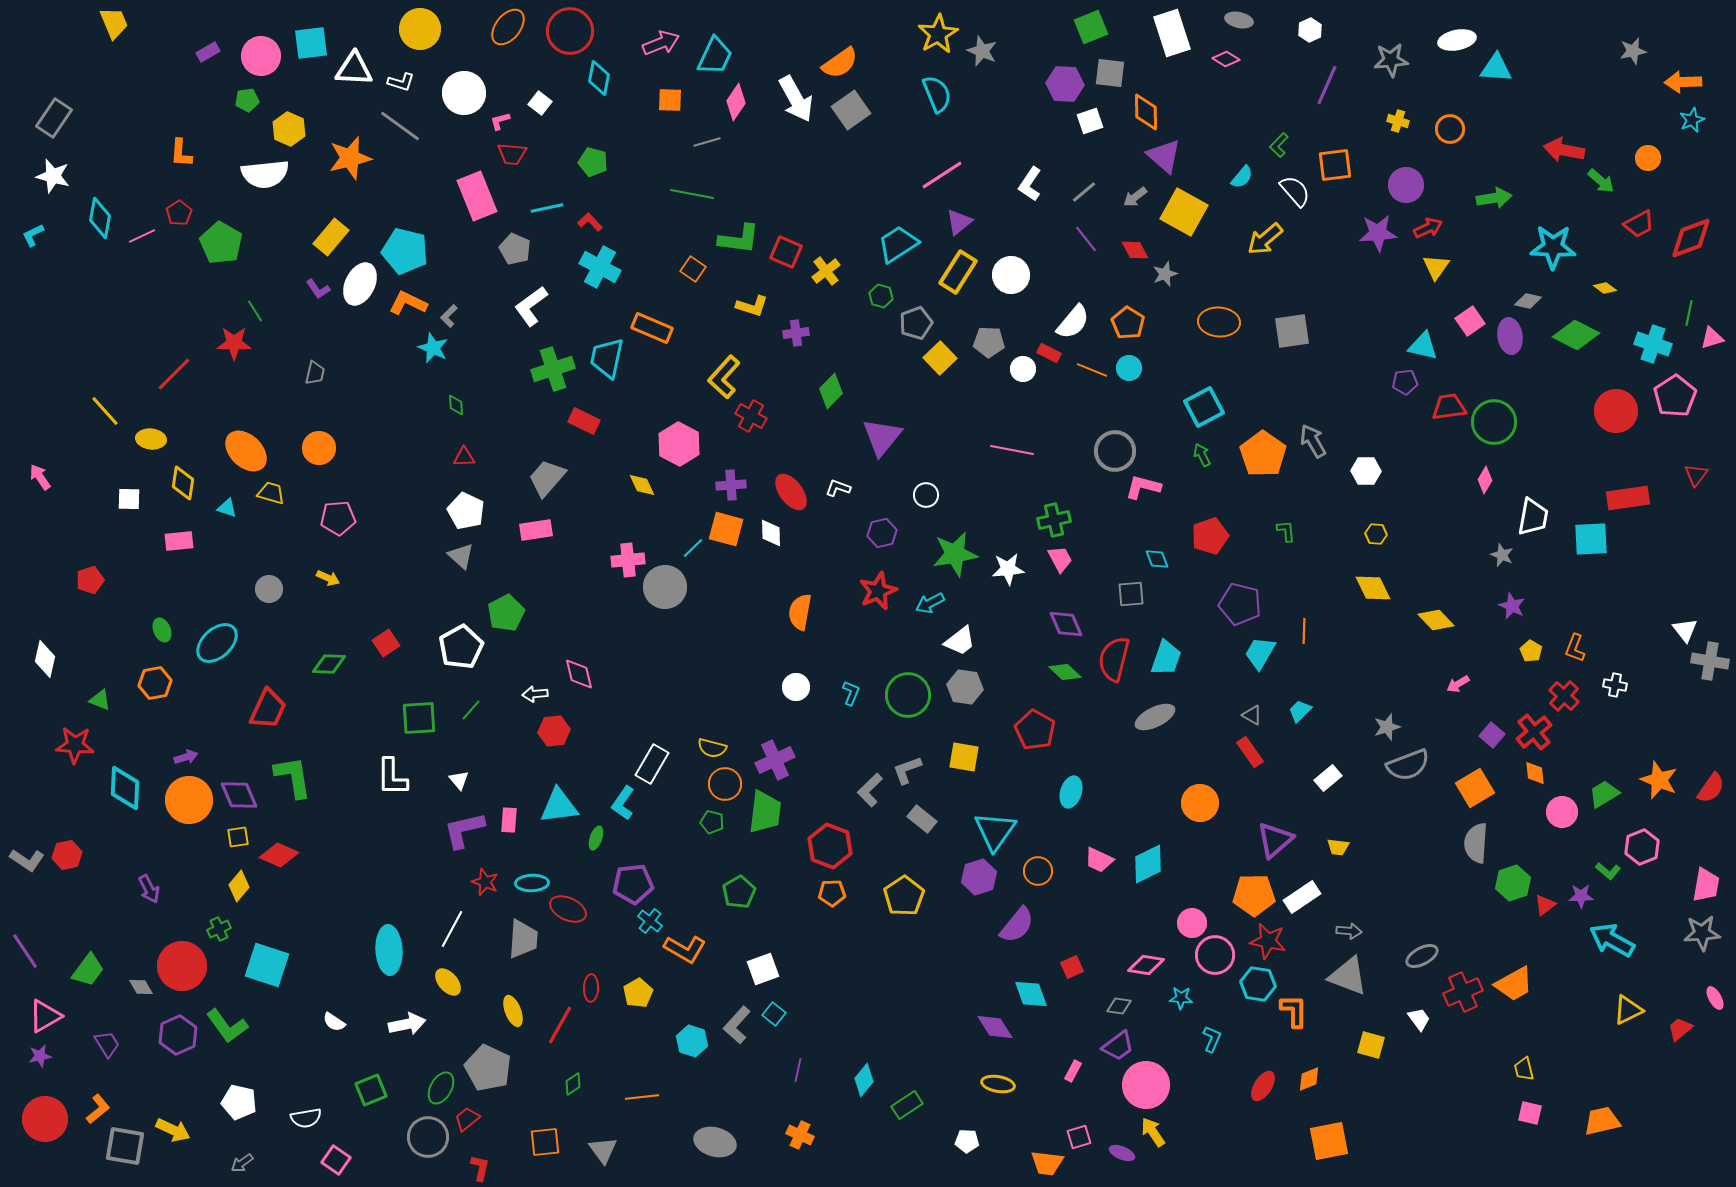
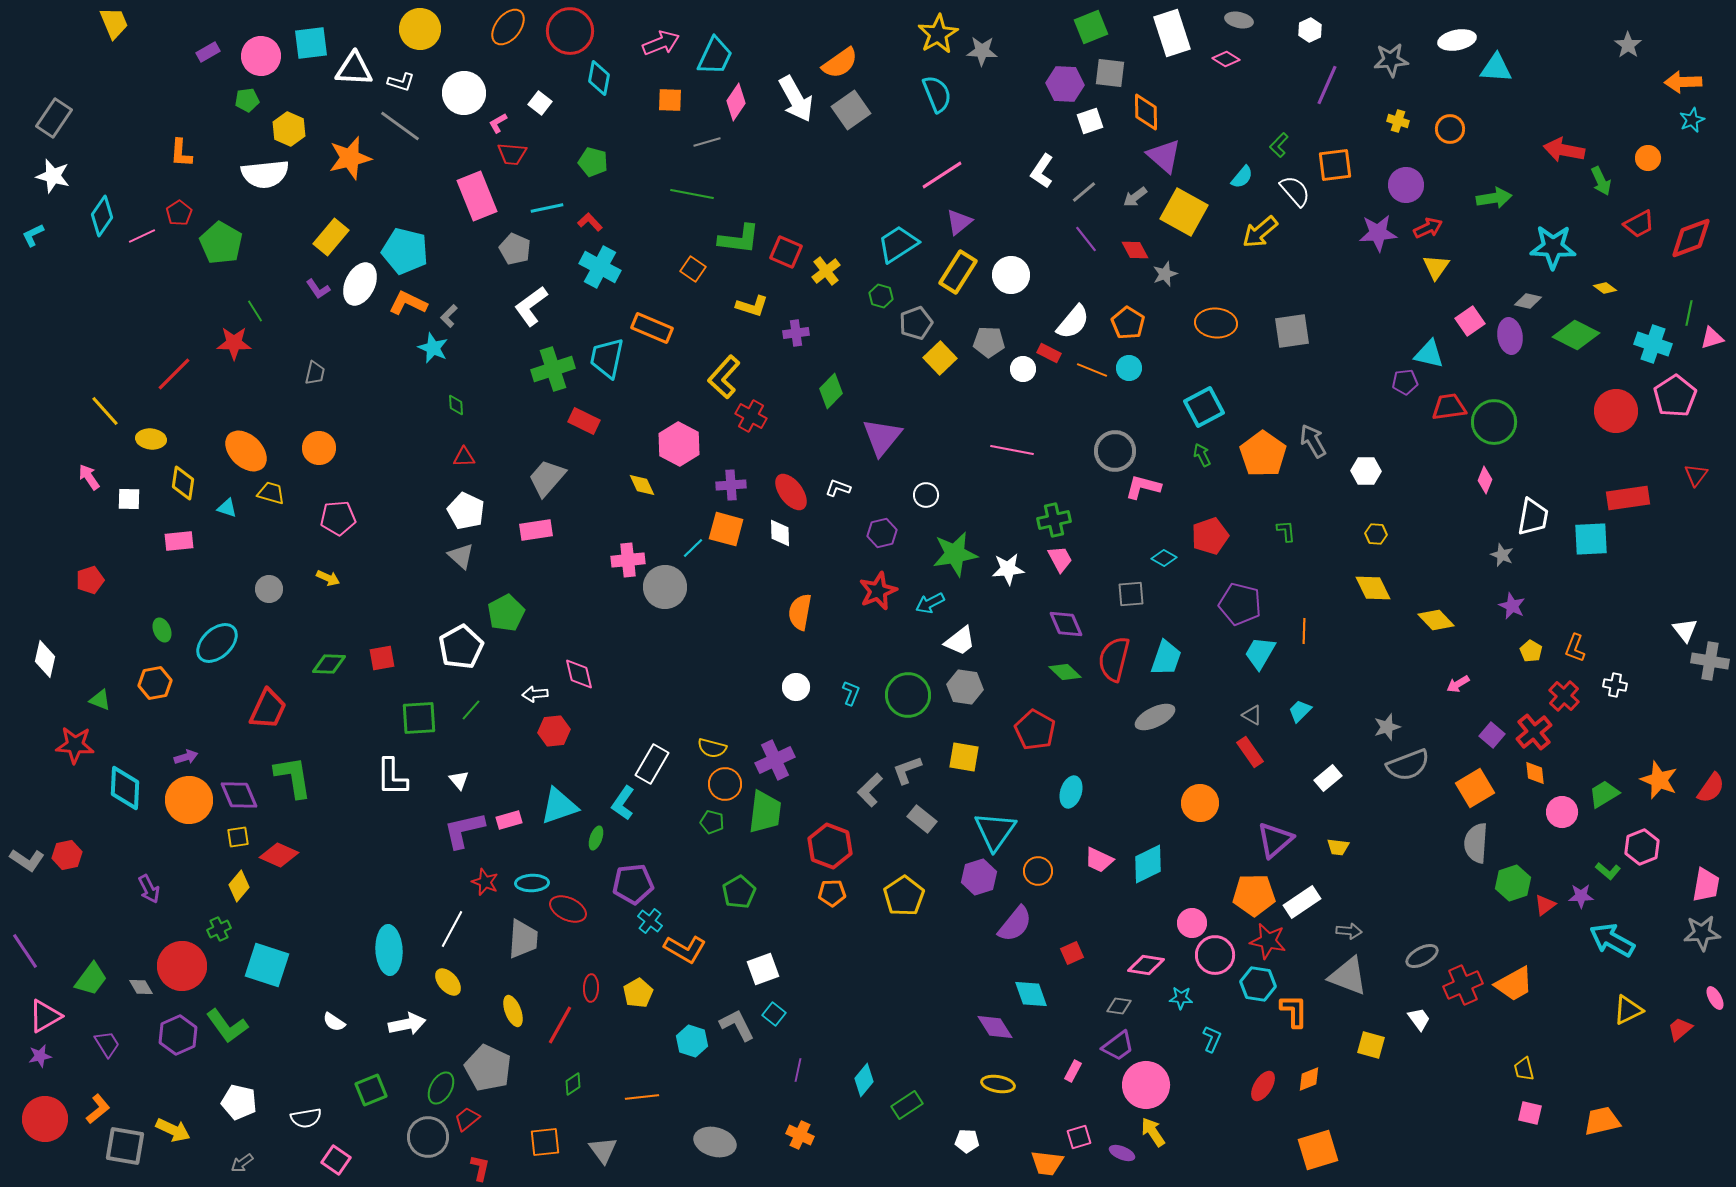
gray star at (982, 51): rotated 20 degrees counterclockwise
gray star at (1633, 51): moved 5 px left, 6 px up; rotated 24 degrees counterclockwise
pink L-shape at (500, 121): moved 2 px left, 2 px down; rotated 15 degrees counterclockwise
green arrow at (1601, 181): rotated 24 degrees clockwise
white L-shape at (1030, 184): moved 12 px right, 13 px up
cyan diamond at (100, 218): moved 2 px right, 2 px up; rotated 24 degrees clockwise
yellow arrow at (1265, 239): moved 5 px left, 7 px up
orange ellipse at (1219, 322): moved 3 px left, 1 px down
cyan triangle at (1423, 346): moved 6 px right, 8 px down
pink arrow at (40, 477): moved 49 px right
pink diamond at (1485, 480): rotated 8 degrees counterclockwise
white diamond at (771, 533): moved 9 px right
cyan diamond at (1157, 559): moved 7 px right, 1 px up; rotated 40 degrees counterclockwise
red square at (386, 643): moved 4 px left, 15 px down; rotated 24 degrees clockwise
cyan triangle at (559, 806): rotated 12 degrees counterclockwise
pink rectangle at (509, 820): rotated 70 degrees clockwise
white rectangle at (1302, 897): moved 5 px down
purple semicircle at (1017, 925): moved 2 px left, 1 px up
red square at (1072, 967): moved 14 px up
green trapezoid at (88, 970): moved 3 px right, 9 px down
red cross at (1463, 992): moved 7 px up
gray L-shape at (737, 1025): rotated 111 degrees clockwise
orange square at (1329, 1141): moved 11 px left, 9 px down; rotated 6 degrees counterclockwise
